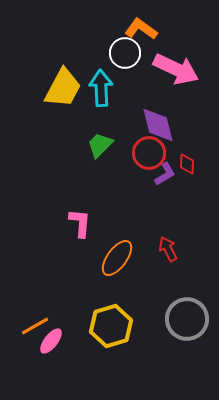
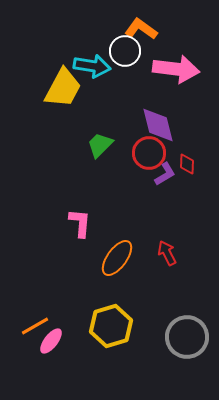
white circle: moved 2 px up
pink arrow: rotated 18 degrees counterclockwise
cyan arrow: moved 9 px left, 22 px up; rotated 102 degrees clockwise
red arrow: moved 1 px left, 4 px down
gray circle: moved 18 px down
